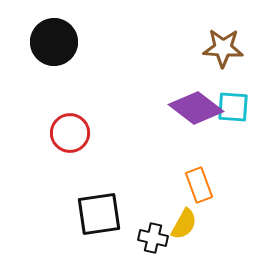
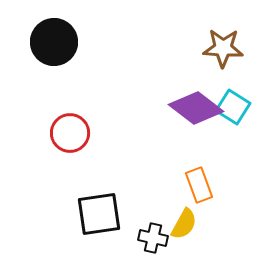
cyan square: rotated 28 degrees clockwise
